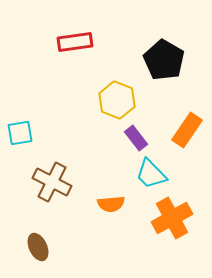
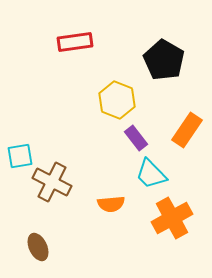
cyan square: moved 23 px down
